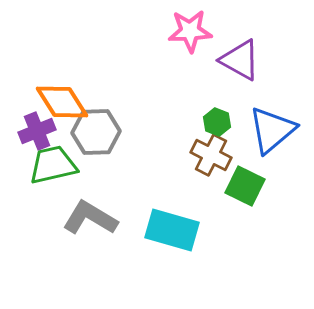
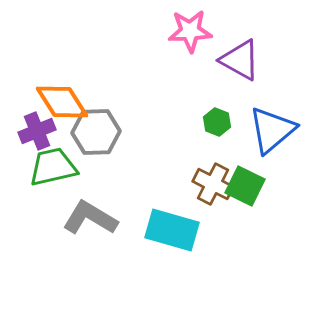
brown cross: moved 2 px right, 29 px down
green trapezoid: moved 2 px down
